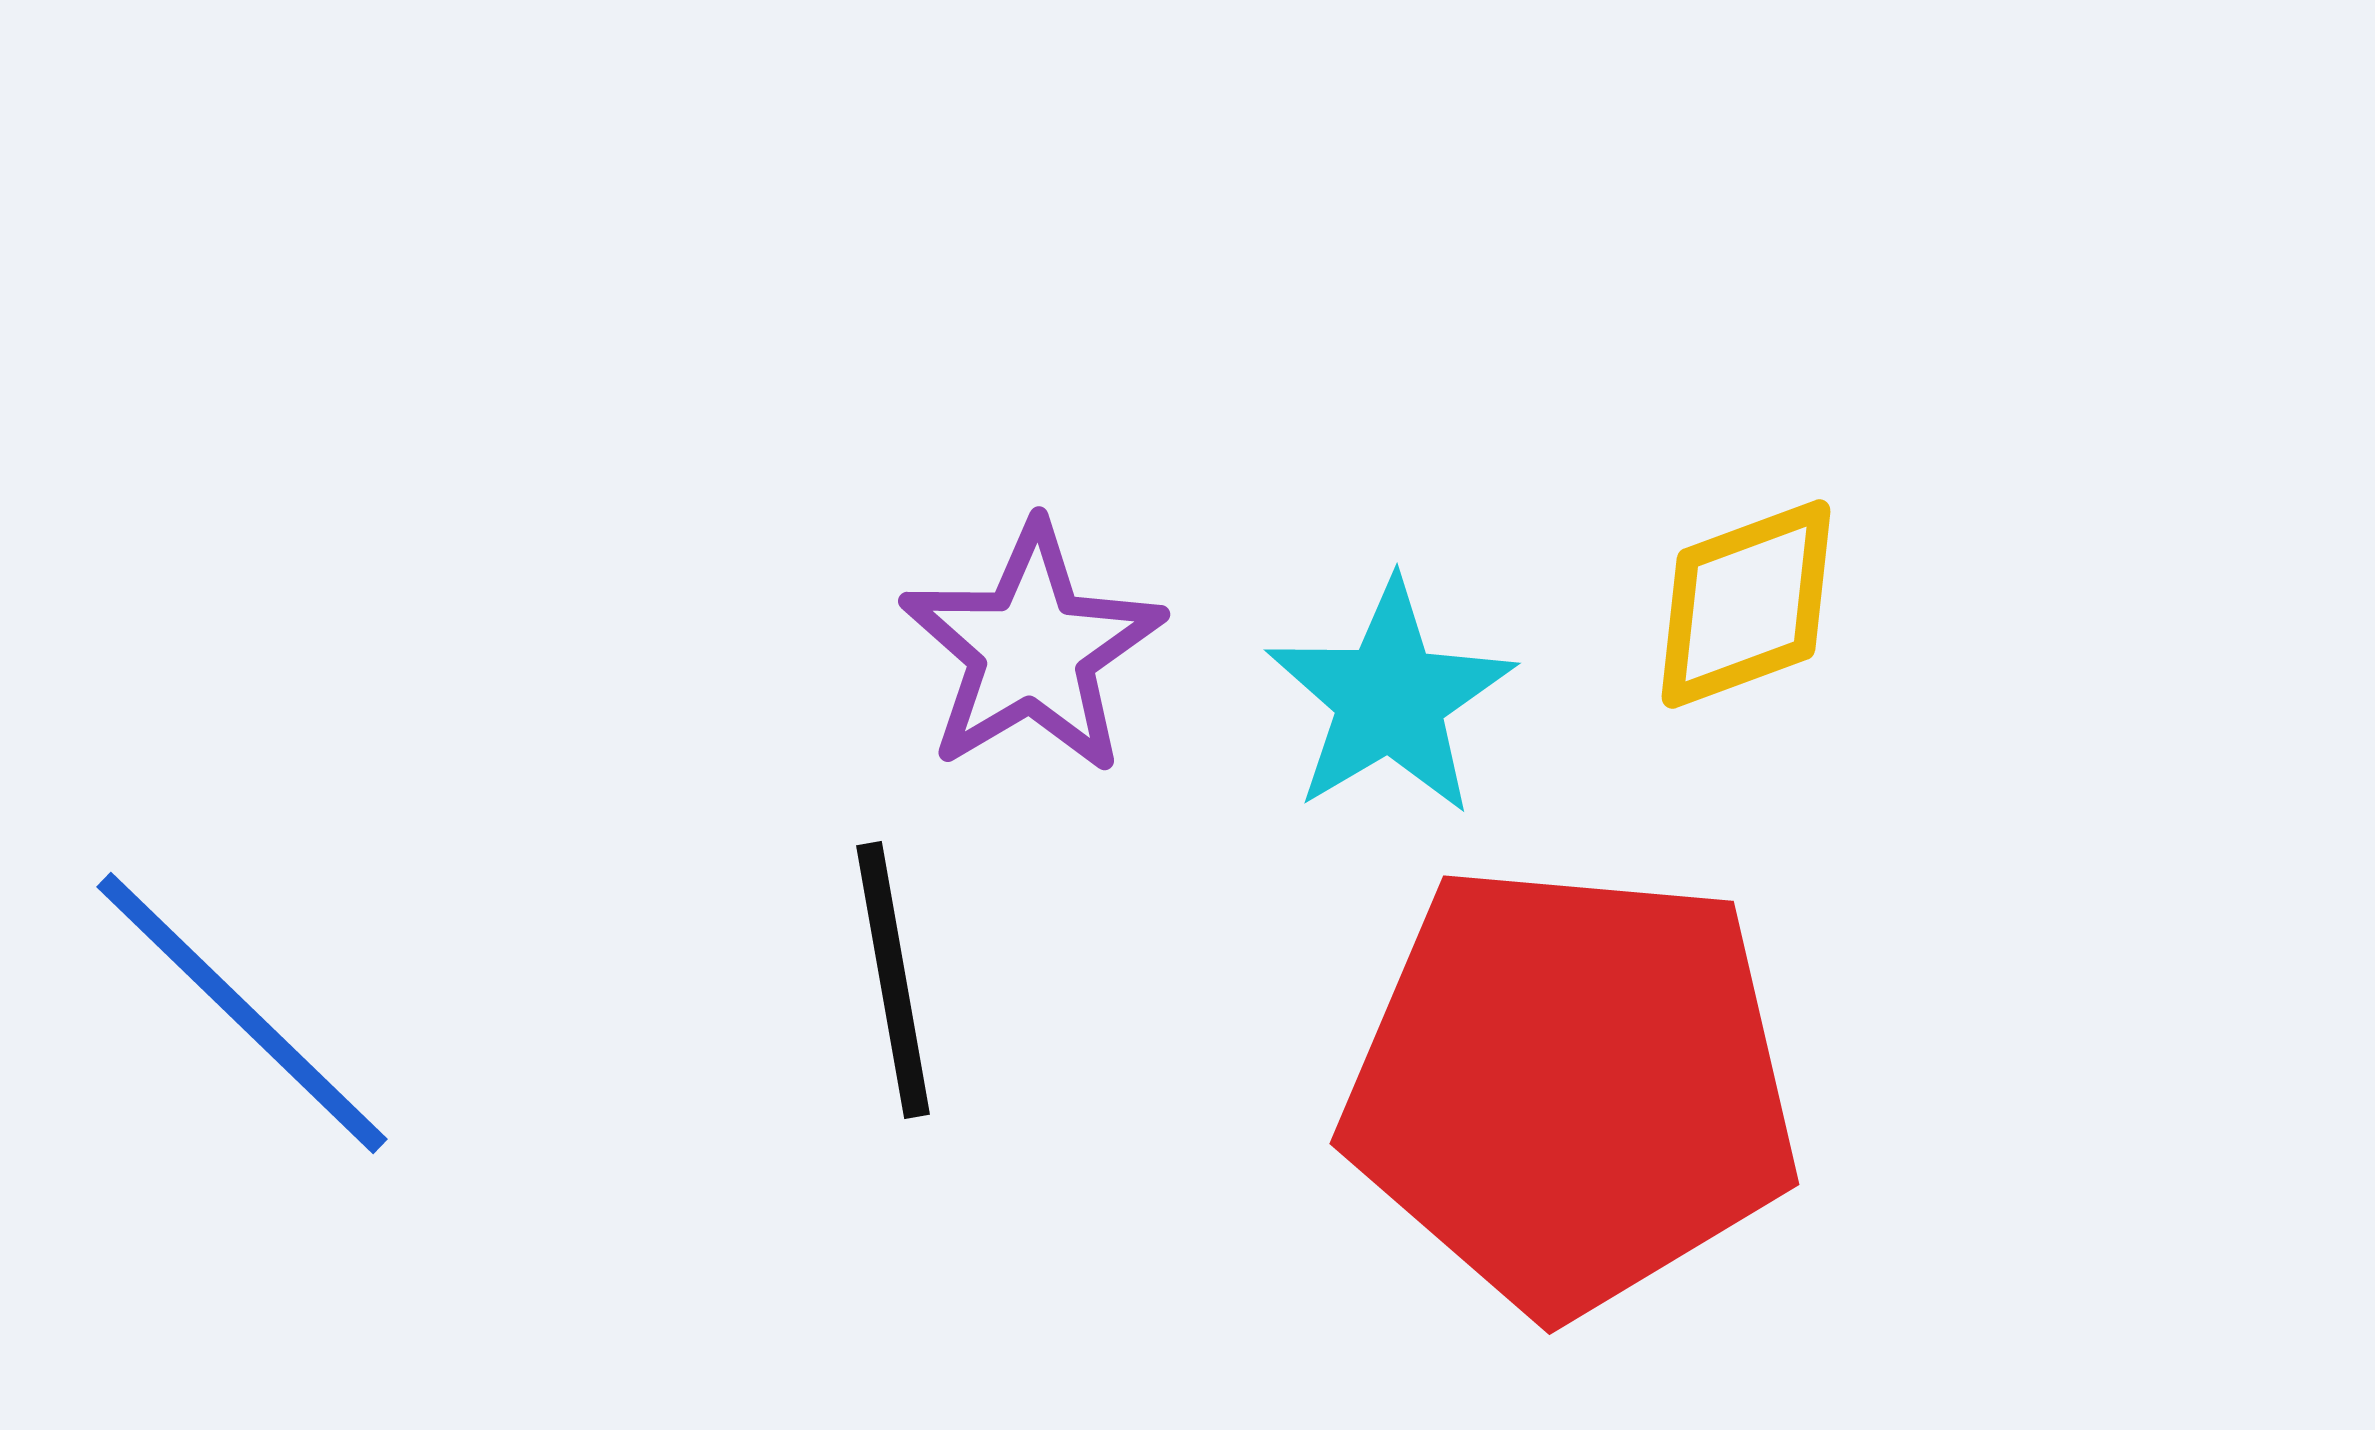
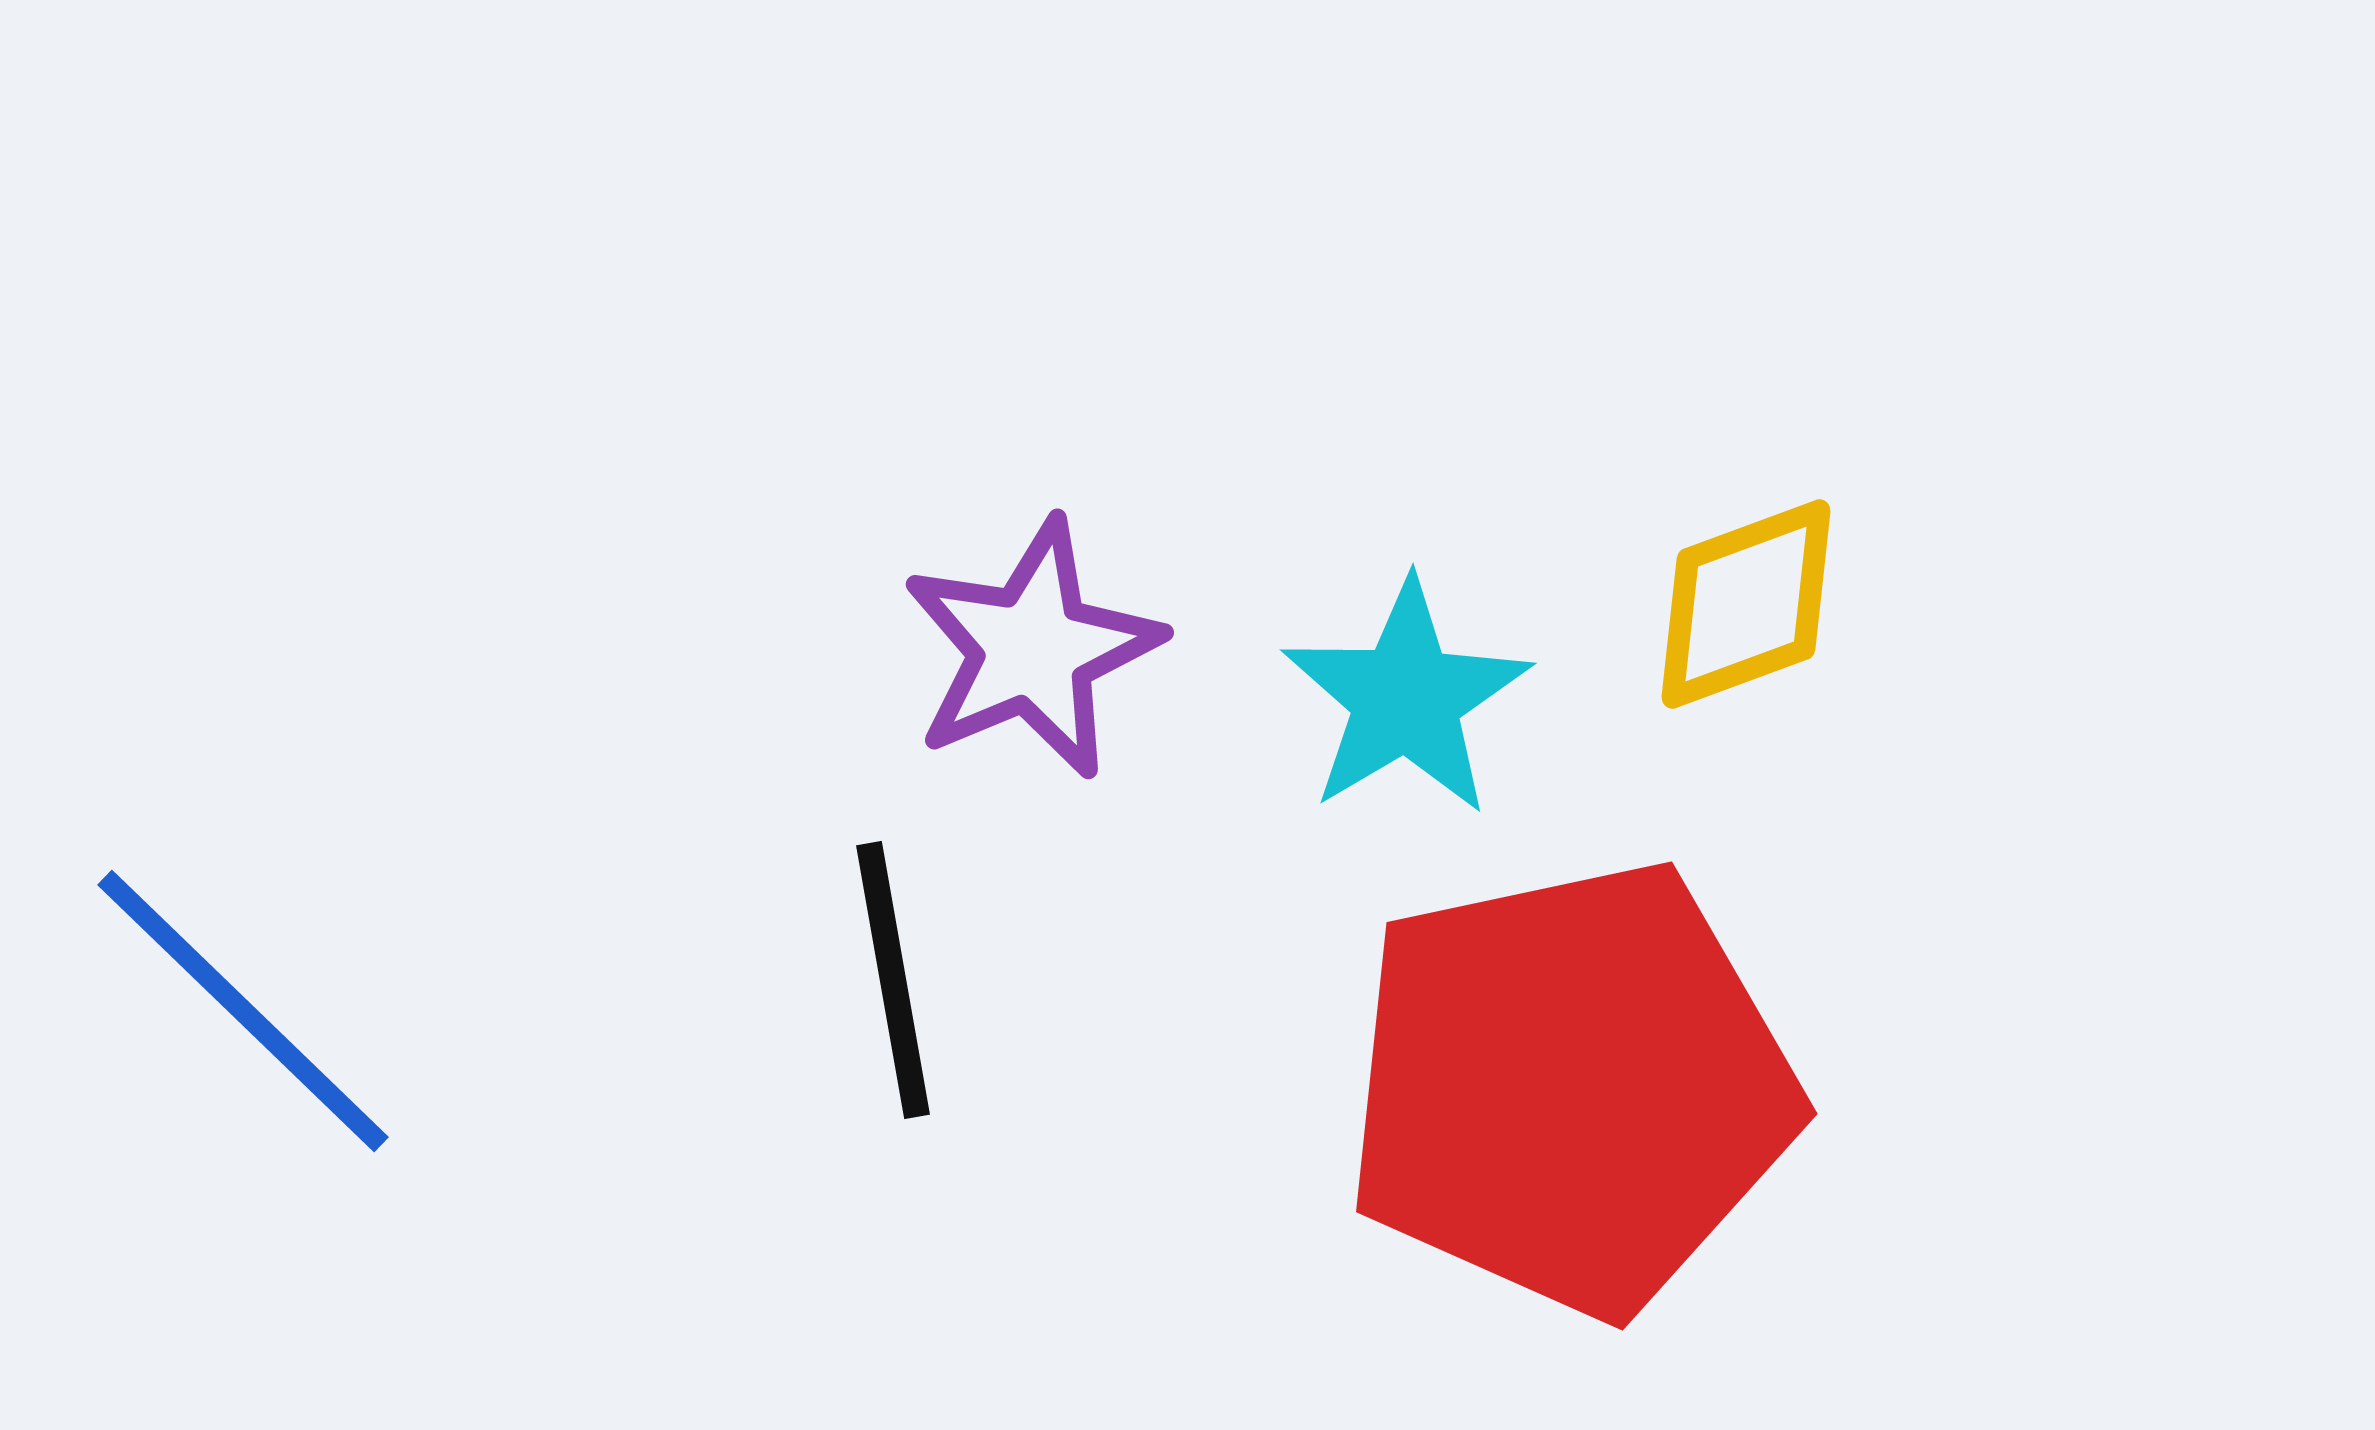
purple star: rotated 8 degrees clockwise
cyan star: moved 16 px right
blue line: moved 1 px right, 2 px up
red pentagon: rotated 17 degrees counterclockwise
